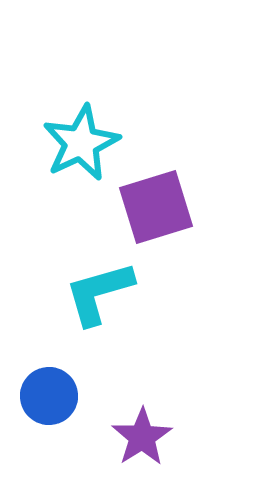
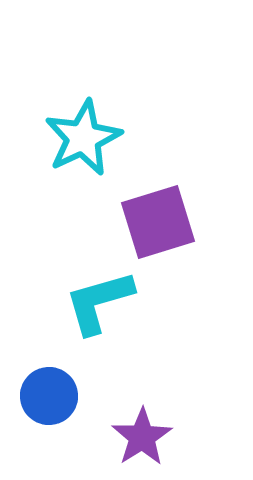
cyan star: moved 2 px right, 5 px up
purple square: moved 2 px right, 15 px down
cyan L-shape: moved 9 px down
